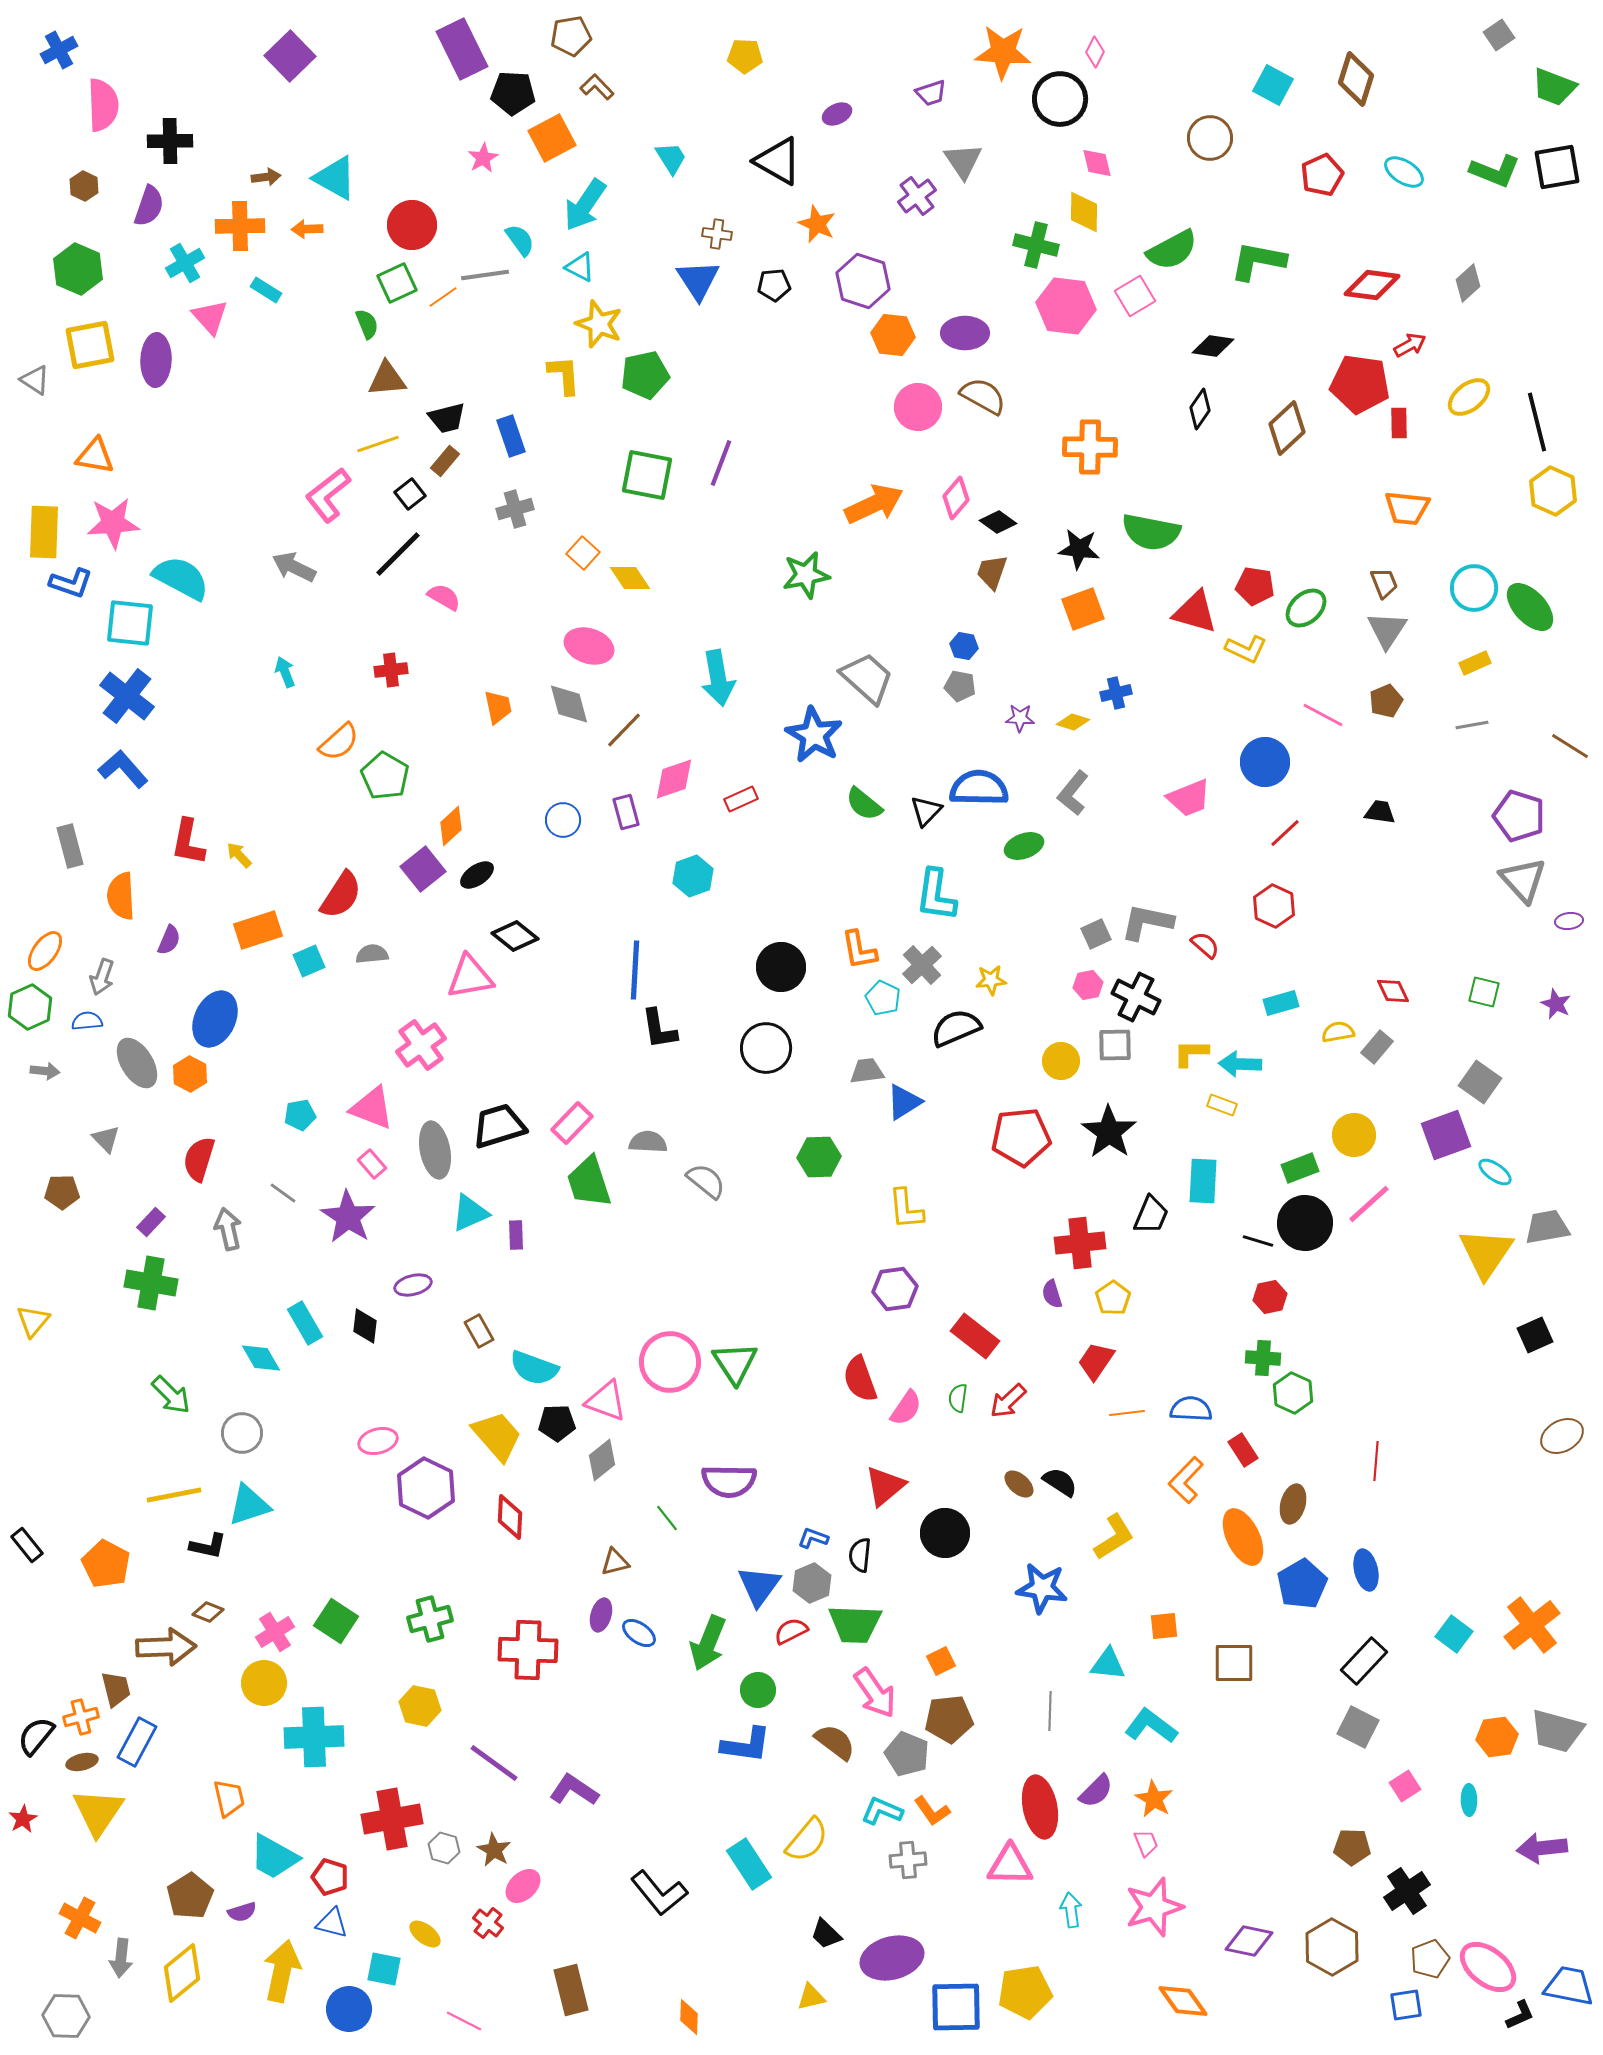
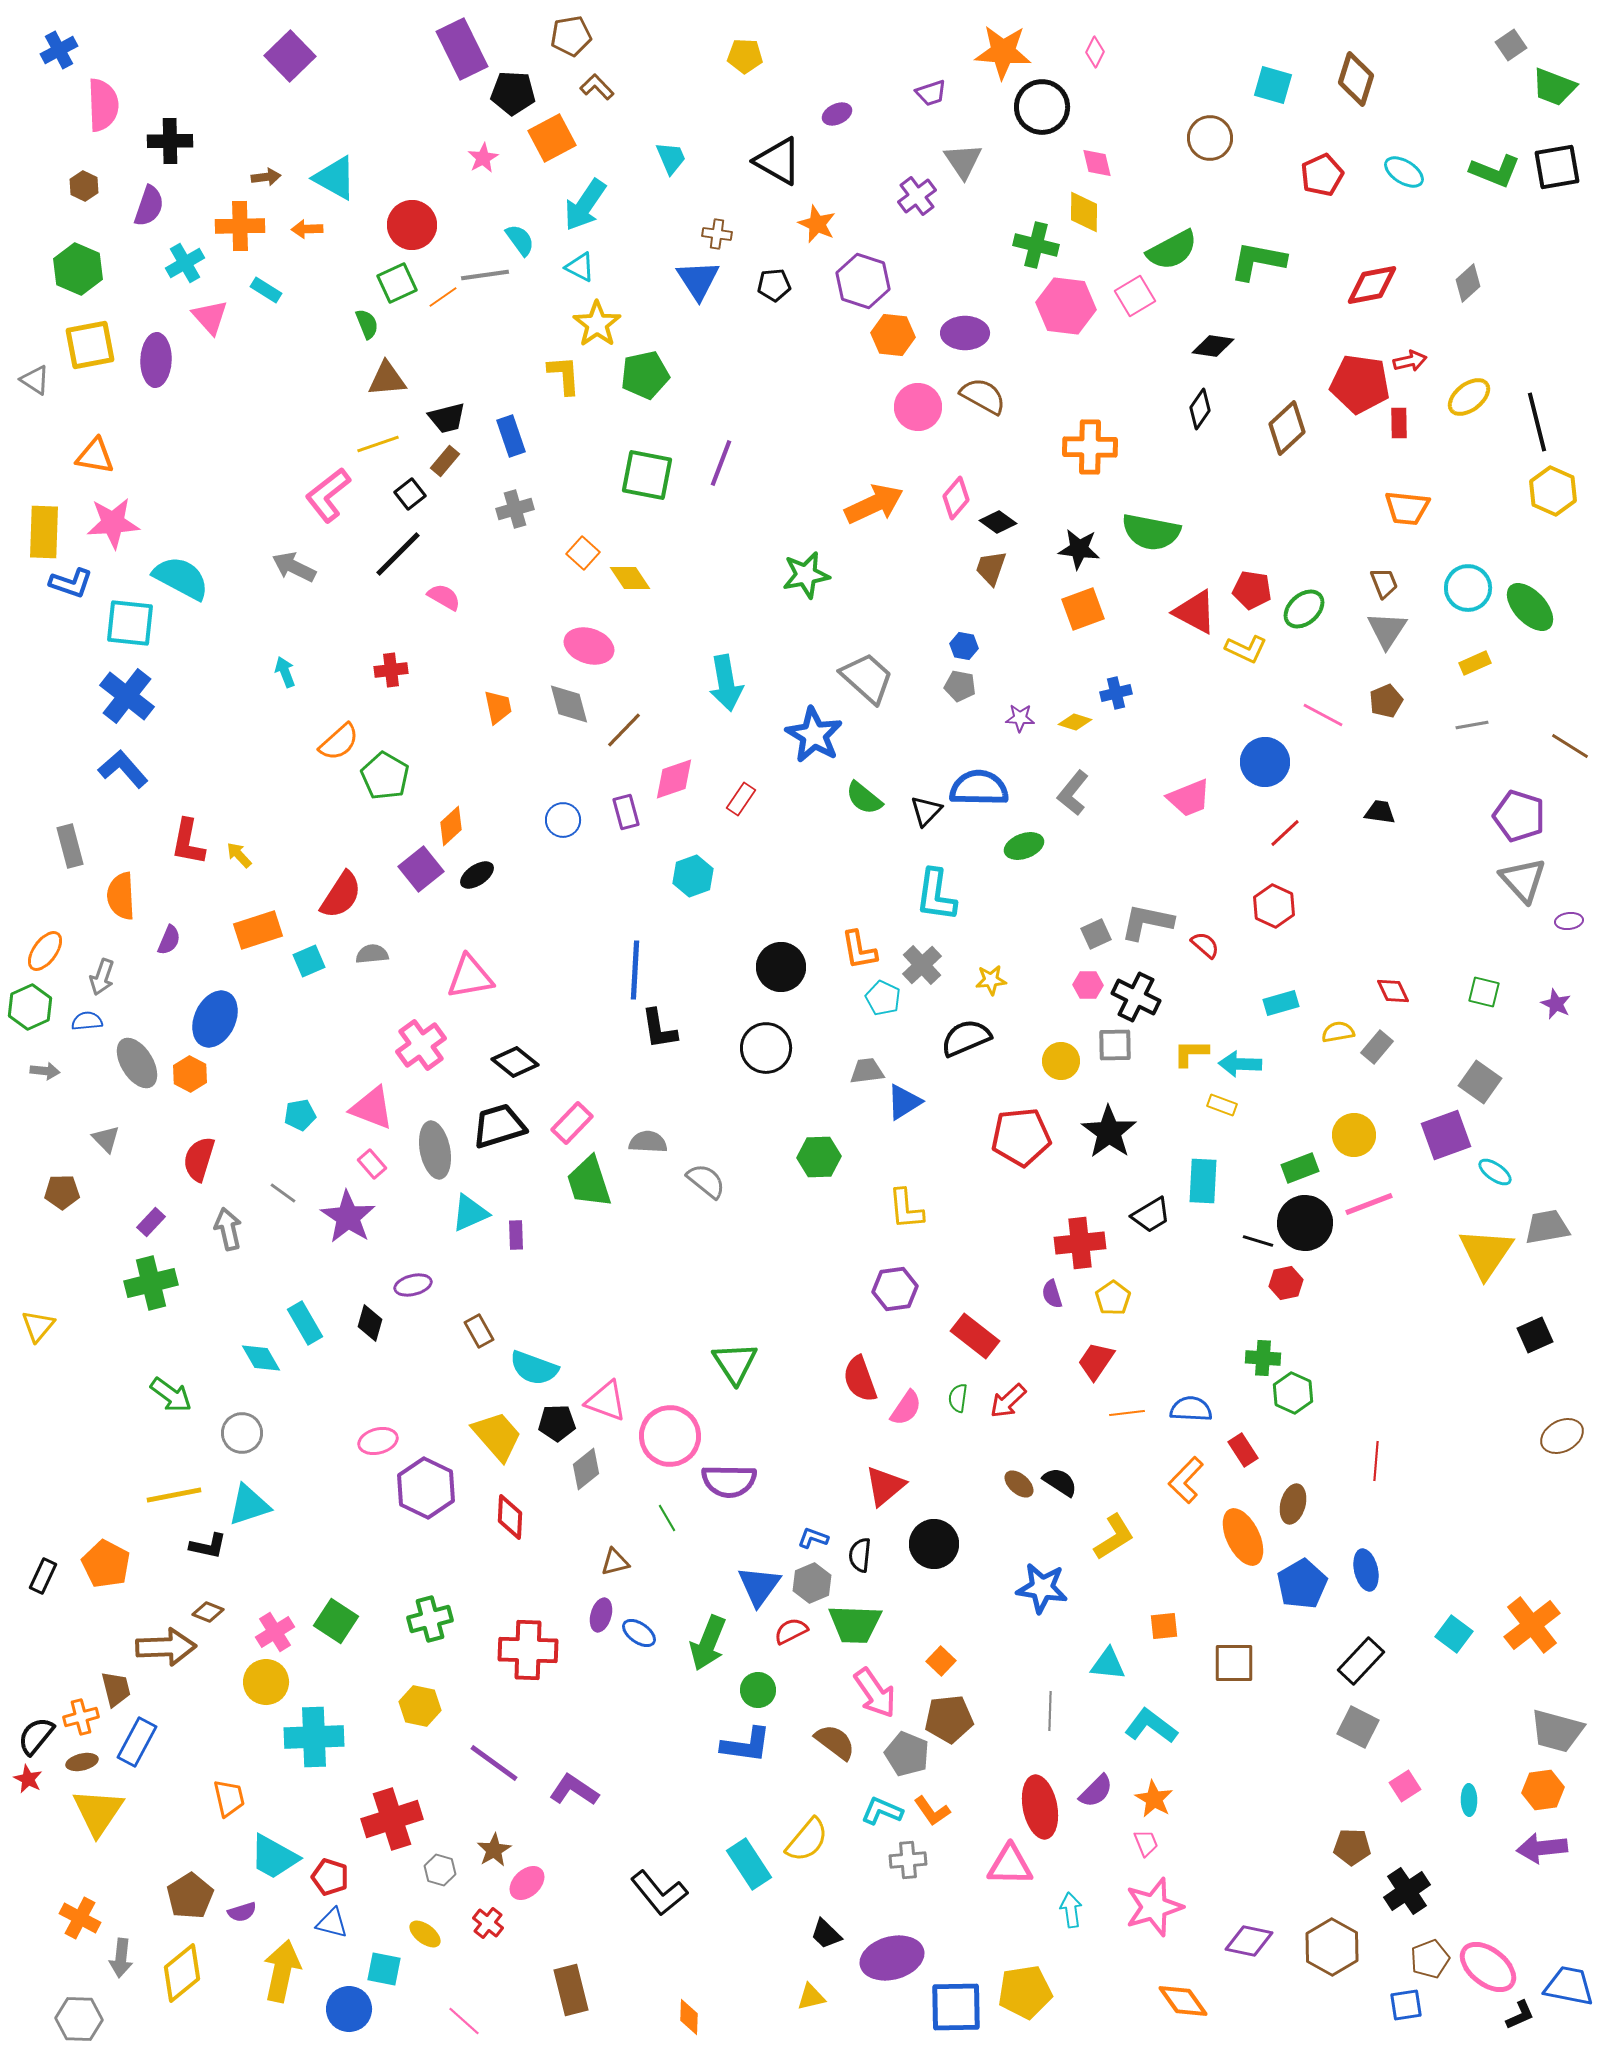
gray square at (1499, 35): moved 12 px right, 10 px down
cyan square at (1273, 85): rotated 12 degrees counterclockwise
black circle at (1060, 99): moved 18 px left, 8 px down
cyan trapezoid at (671, 158): rotated 9 degrees clockwise
red diamond at (1372, 285): rotated 18 degrees counterclockwise
yellow star at (599, 324): moved 2 px left; rotated 15 degrees clockwise
red arrow at (1410, 345): moved 16 px down; rotated 16 degrees clockwise
brown trapezoid at (992, 572): moved 1 px left, 4 px up
red pentagon at (1255, 586): moved 3 px left, 4 px down
cyan circle at (1474, 588): moved 6 px left
green ellipse at (1306, 608): moved 2 px left, 1 px down
red triangle at (1195, 612): rotated 12 degrees clockwise
cyan arrow at (718, 678): moved 8 px right, 5 px down
yellow diamond at (1073, 722): moved 2 px right
red rectangle at (741, 799): rotated 32 degrees counterclockwise
green semicircle at (864, 804): moved 6 px up
purple square at (423, 869): moved 2 px left
black diamond at (515, 936): moved 126 px down
pink hexagon at (1088, 985): rotated 12 degrees clockwise
black semicircle at (956, 1028): moved 10 px right, 10 px down
pink line at (1369, 1204): rotated 21 degrees clockwise
black trapezoid at (1151, 1215): rotated 36 degrees clockwise
green cross at (151, 1283): rotated 24 degrees counterclockwise
red hexagon at (1270, 1297): moved 16 px right, 14 px up
yellow triangle at (33, 1321): moved 5 px right, 5 px down
black diamond at (365, 1326): moved 5 px right, 3 px up; rotated 9 degrees clockwise
pink circle at (670, 1362): moved 74 px down
green arrow at (171, 1395): rotated 9 degrees counterclockwise
gray diamond at (602, 1460): moved 16 px left, 9 px down
green line at (667, 1518): rotated 8 degrees clockwise
black circle at (945, 1533): moved 11 px left, 11 px down
black rectangle at (27, 1545): moved 16 px right, 31 px down; rotated 64 degrees clockwise
orange square at (941, 1661): rotated 20 degrees counterclockwise
black rectangle at (1364, 1661): moved 3 px left
yellow circle at (264, 1683): moved 2 px right, 1 px up
orange hexagon at (1497, 1737): moved 46 px right, 53 px down
red star at (23, 1819): moved 5 px right, 40 px up; rotated 16 degrees counterclockwise
red cross at (392, 1819): rotated 8 degrees counterclockwise
gray hexagon at (444, 1848): moved 4 px left, 22 px down
brown star at (494, 1850): rotated 12 degrees clockwise
pink ellipse at (523, 1886): moved 4 px right, 3 px up
gray hexagon at (66, 2016): moved 13 px right, 3 px down
pink line at (464, 2021): rotated 15 degrees clockwise
